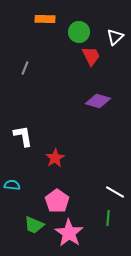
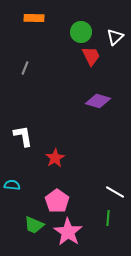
orange rectangle: moved 11 px left, 1 px up
green circle: moved 2 px right
pink star: moved 1 px left, 1 px up
